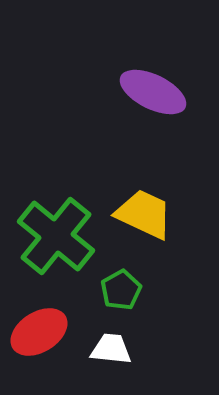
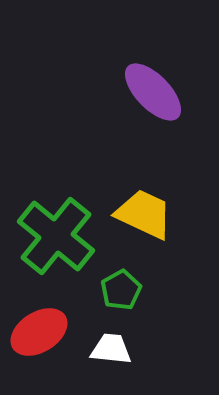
purple ellipse: rotated 20 degrees clockwise
